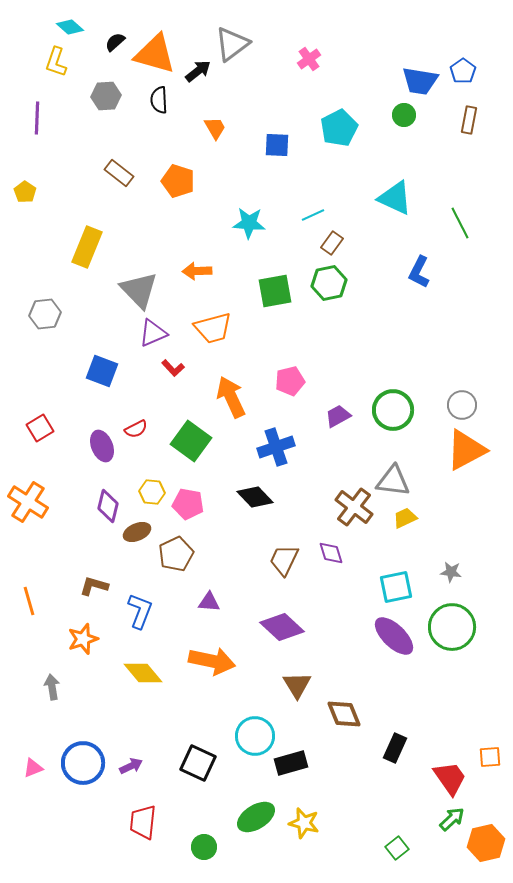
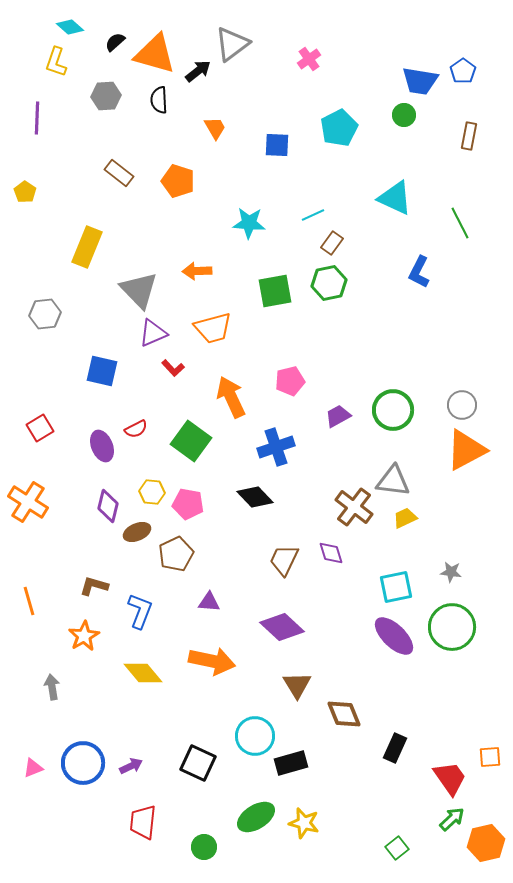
brown rectangle at (469, 120): moved 16 px down
blue square at (102, 371): rotated 8 degrees counterclockwise
orange star at (83, 639): moved 1 px right, 3 px up; rotated 12 degrees counterclockwise
